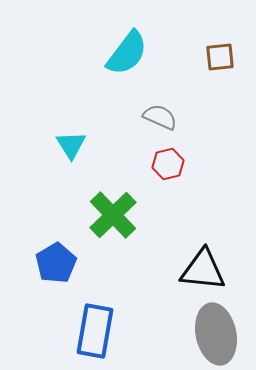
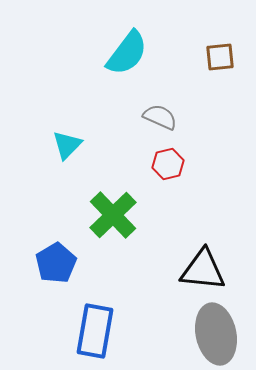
cyan triangle: moved 4 px left; rotated 16 degrees clockwise
